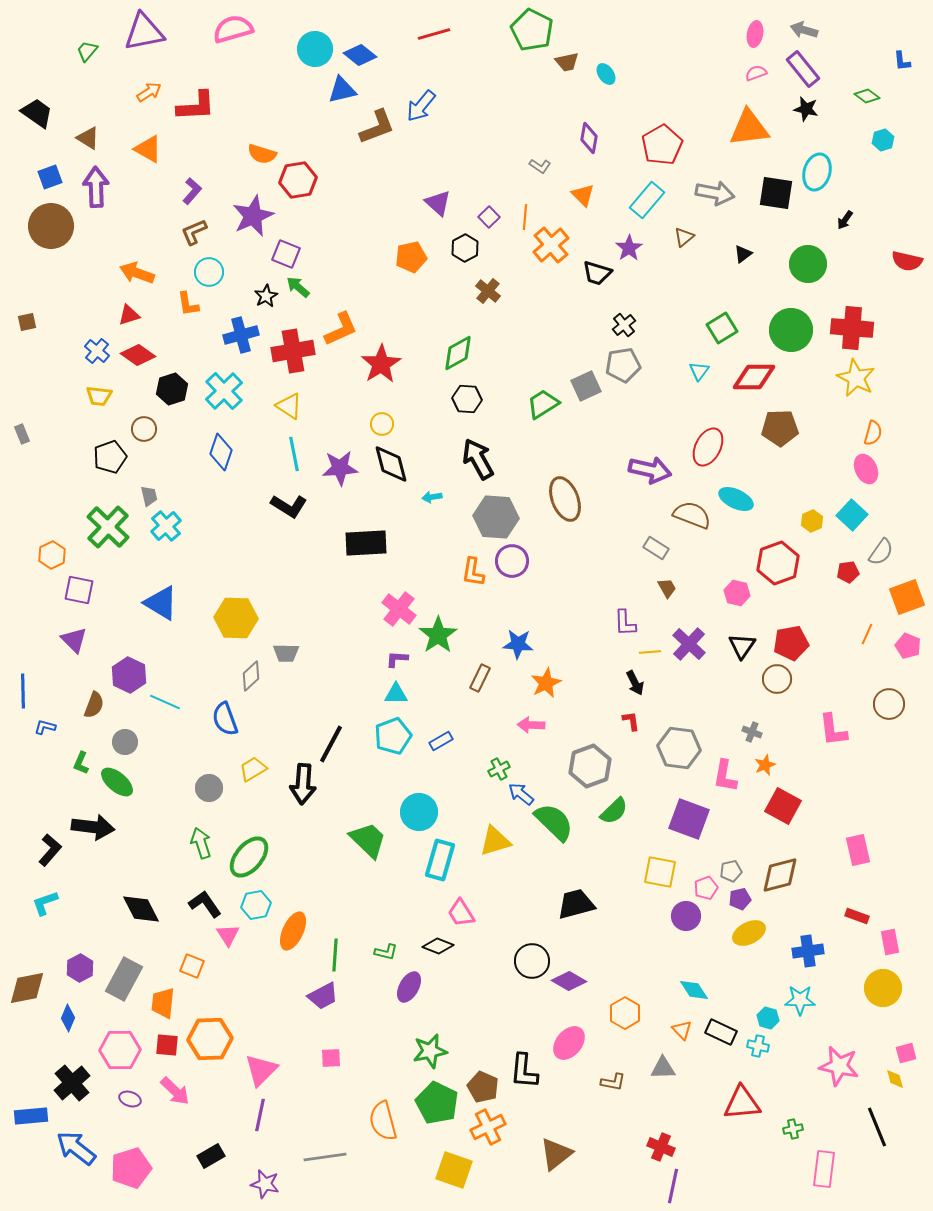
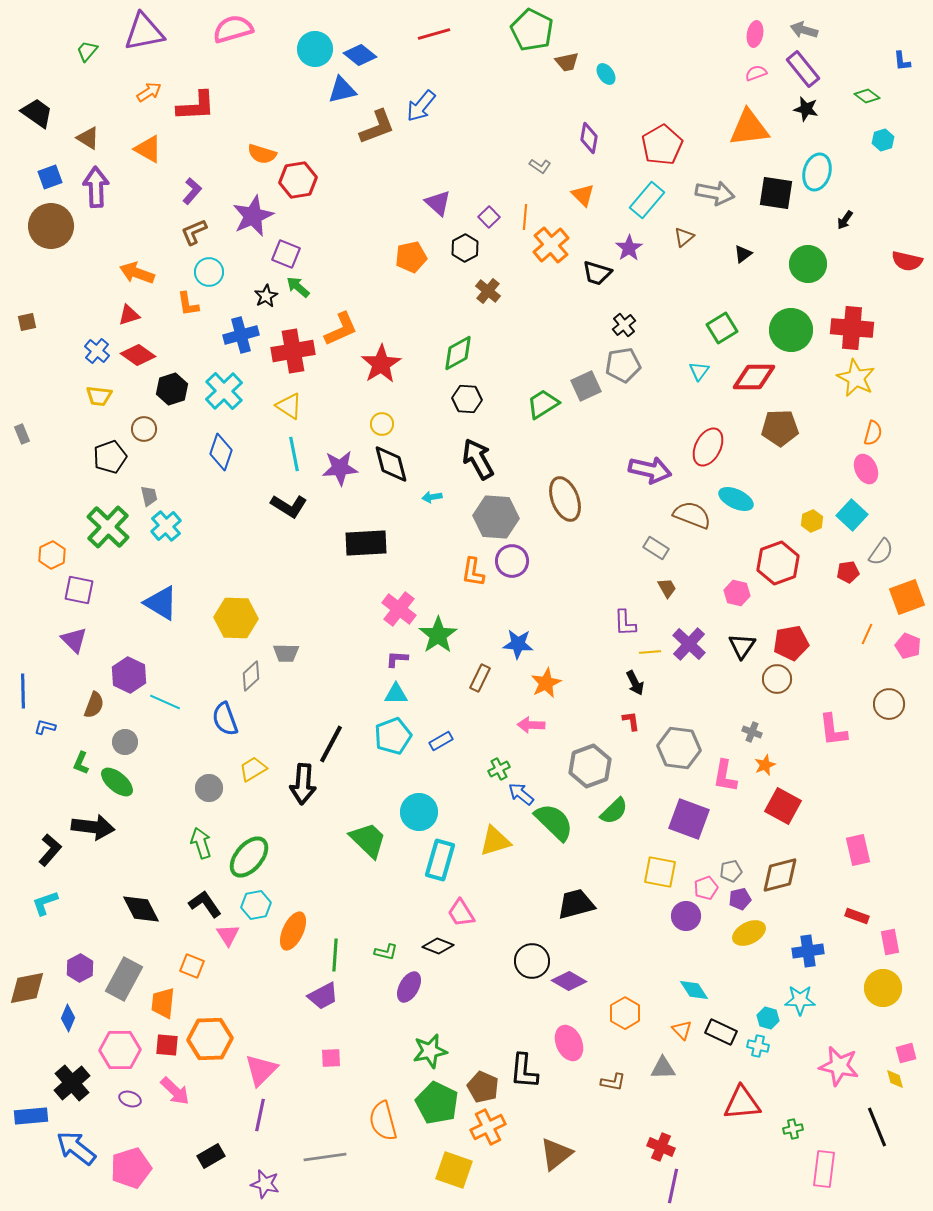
pink ellipse at (569, 1043): rotated 64 degrees counterclockwise
